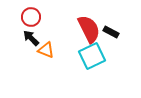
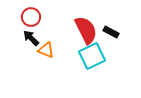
red semicircle: moved 3 px left, 1 px down
